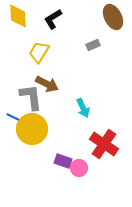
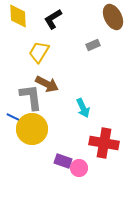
red cross: moved 1 px up; rotated 24 degrees counterclockwise
